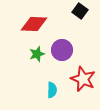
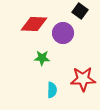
purple circle: moved 1 px right, 17 px up
green star: moved 5 px right, 4 px down; rotated 21 degrees clockwise
red star: rotated 25 degrees counterclockwise
